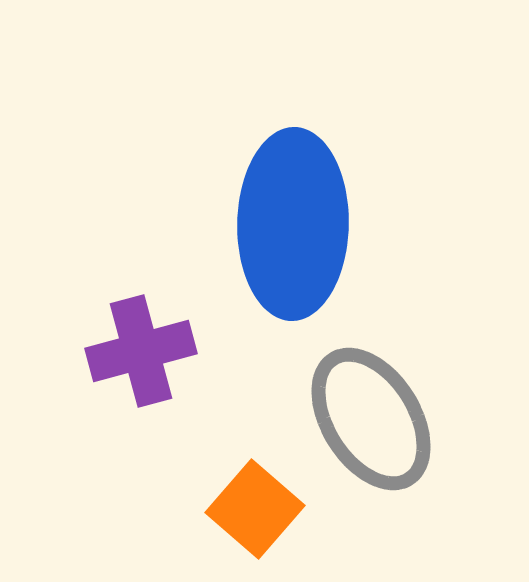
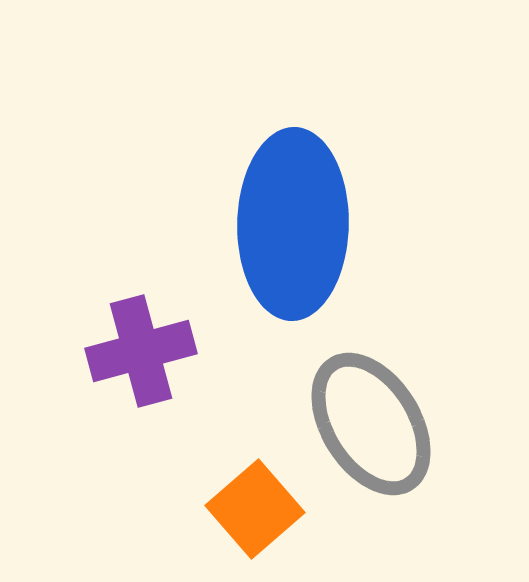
gray ellipse: moved 5 px down
orange square: rotated 8 degrees clockwise
